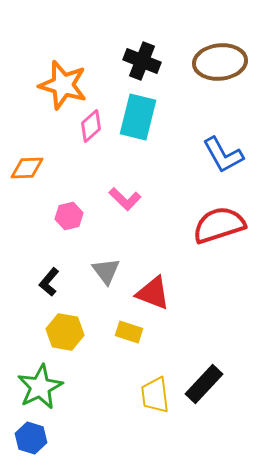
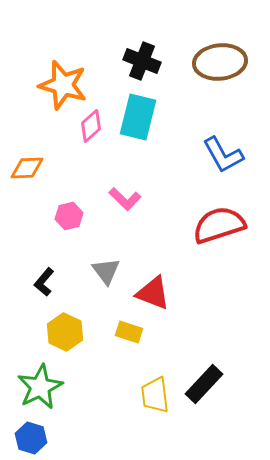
black L-shape: moved 5 px left
yellow hexagon: rotated 15 degrees clockwise
